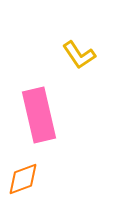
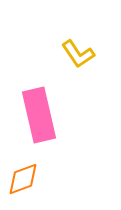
yellow L-shape: moved 1 px left, 1 px up
